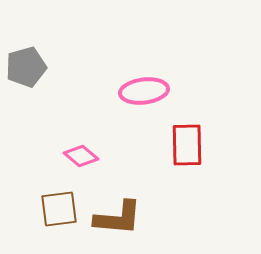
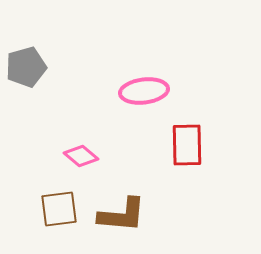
brown L-shape: moved 4 px right, 3 px up
